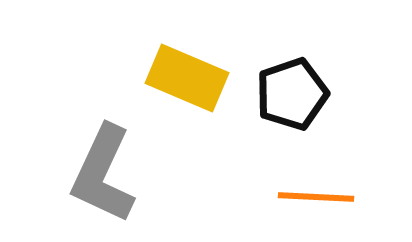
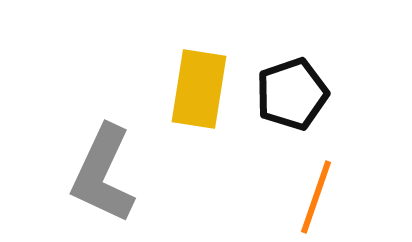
yellow rectangle: moved 12 px right, 11 px down; rotated 76 degrees clockwise
orange line: rotated 74 degrees counterclockwise
